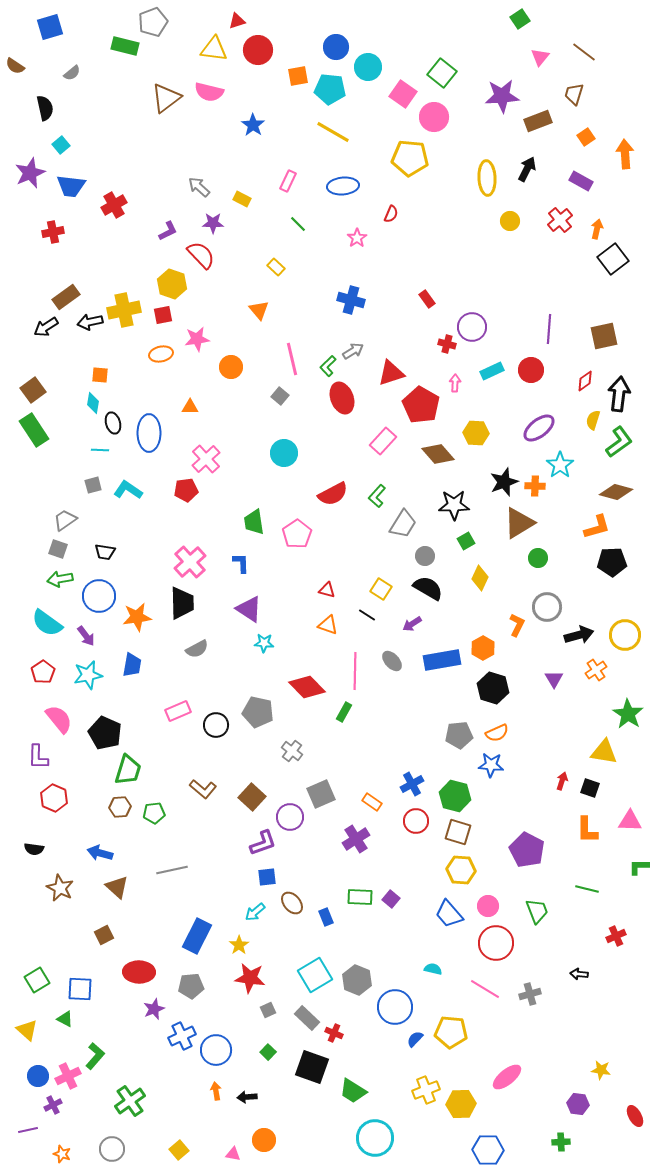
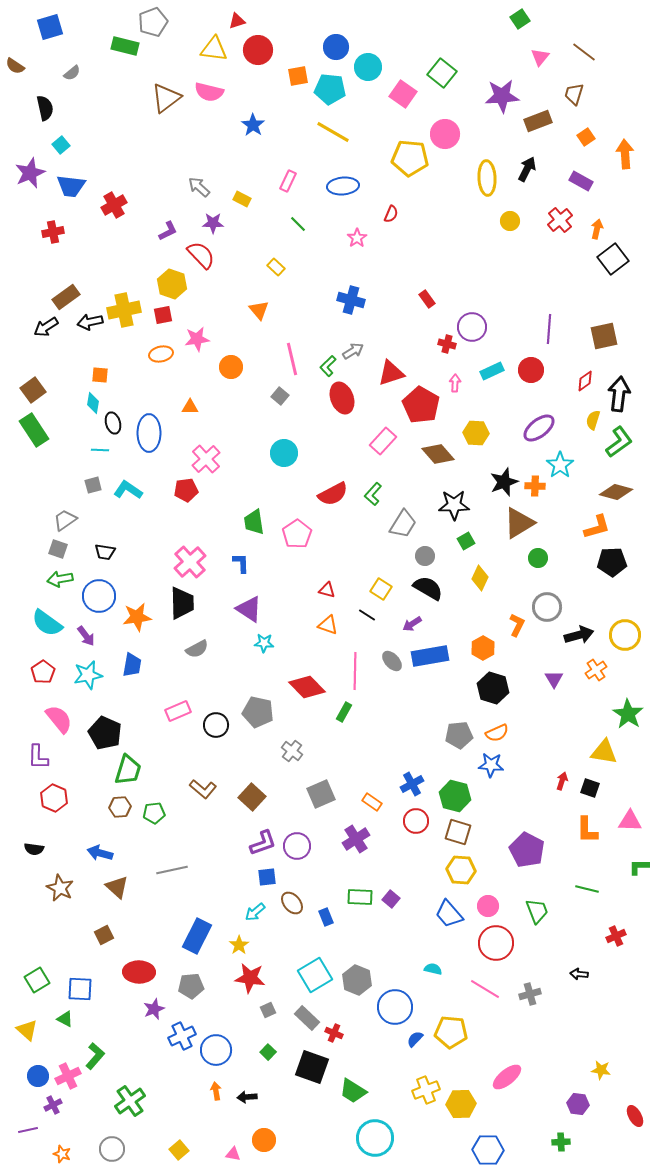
pink circle at (434, 117): moved 11 px right, 17 px down
green L-shape at (377, 496): moved 4 px left, 2 px up
blue rectangle at (442, 660): moved 12 px left, 4 px up
purple circle at (290, 817): moved 7 px right, 29 px down
